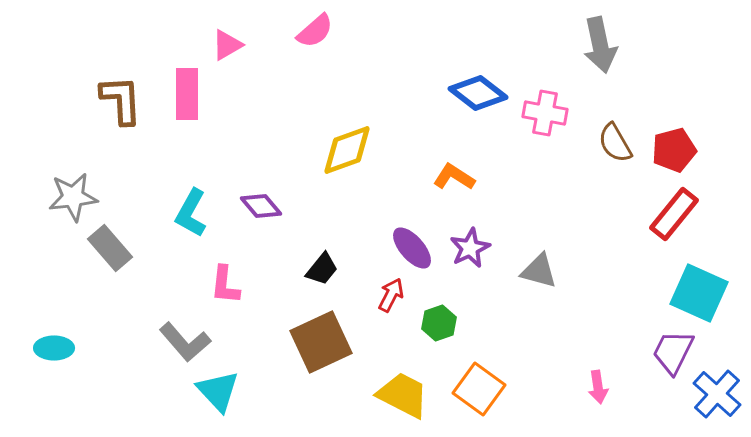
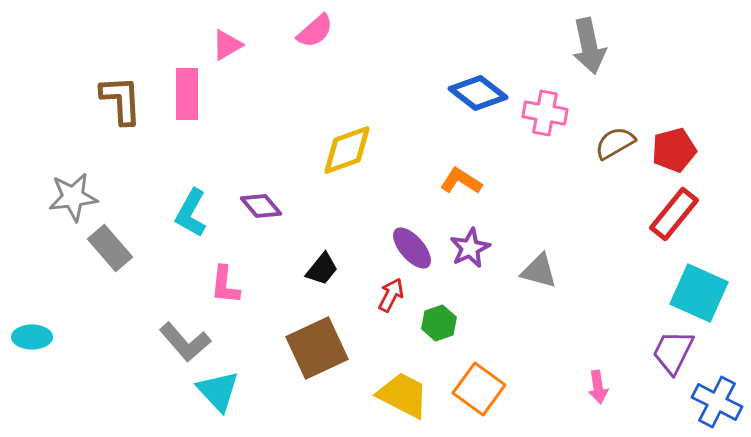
gray arrow: moved 11 px left, 1 px down
brown semicircle: rotated 90 degrees clockwise
orange L-shape: moved 7 px right, 4 px down
brown square: moved 4 px left, 6 px down
cyan ellipse: moved 22 px left, 11 px up
blue cross: moved 8 px down; rotated 15 degrees counterclockwise
